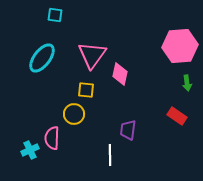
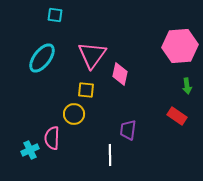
green arrow: moved 3 px down
